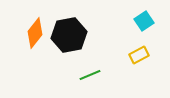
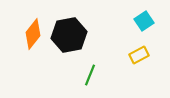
orange diamond: moved 2 px left, 1 px down
green line: rotated 45 degrees counterclockwise
